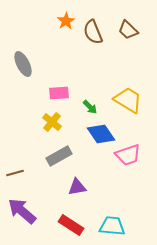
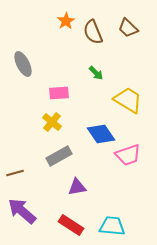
brown trapezoid: moved 2 px up
green arrow: moved 6 px right, 34 px up
